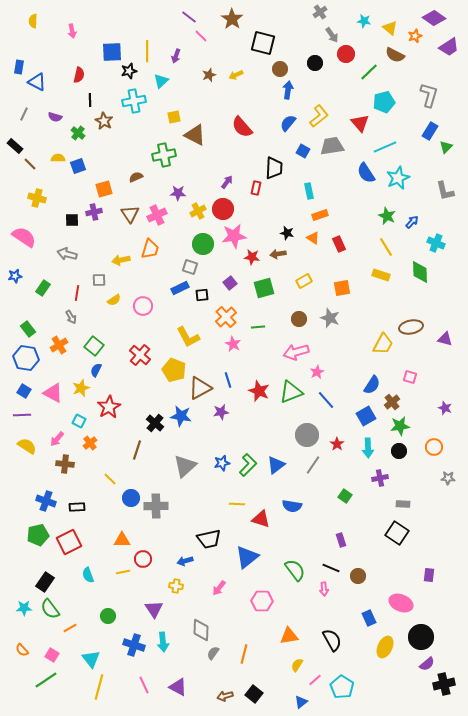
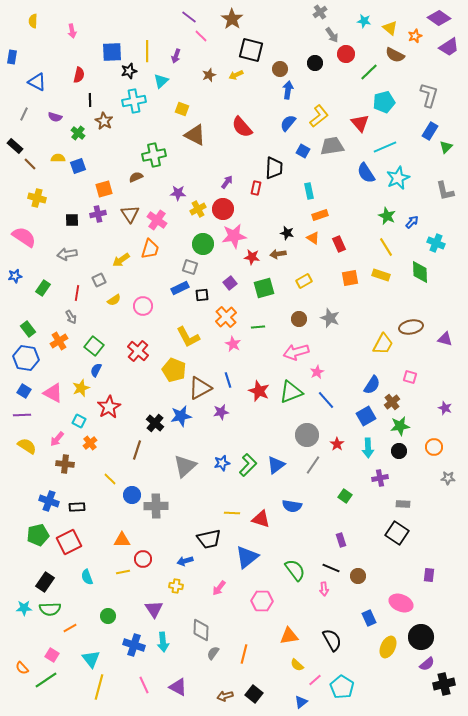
purple diamond at (434, 18): moved 5 px right
black square at (263, 43): moved 12 px left, 7 px down
blue rectangle at (19, 67): moved 7 px left, 10 px up
yellow square at (174, 117): moved 8 px right, 8 px up; rotated 32 degrees clockwise
green cross at (164, 155): moved 10 px left
yellow cross at (198, 211): moved 2 px up
purple cross at (94, 212): moved 4 px right, 2 px down
pink cross at (157, 215): moved 5 px down; rotated 30 degrees counterclockwise
gray arrow at (67, 254): rotated 24 degrees counterclockwise
yellow arrow at (121, 260): rotated 24 degrees counterclockwise
gray square at (99, 280): rotated 24 degrees counterclockwise
orange square at (342, 288): moved 8 px right, 10 px up
orange cross at (59, 345): moved 4 px up
red cross at (140, 355): moved 2 px left, 4 px up
blue star at (181, 416): rotated 20 degrees counterclockwise
blue circle at (131, 498): moved 1 px right, 3 px up
blue cross at (46, 501): moved 3 px right
yellow line at (237, 504): moved 5 px left, 9 px down
cyan semicircle at (88, 575): moved 1 px left, 2 px down
green semicircle at (50, 609): rotated 55 degrees counterclockwise
yellow ellipse at (385, 647): moved 3 px right
orange semicircle at (22, 650): moved 18 px down
yellow semicircle at (297, 665): rotated 80 degrees counterclockwise
